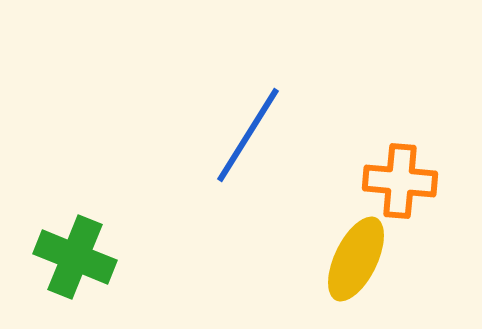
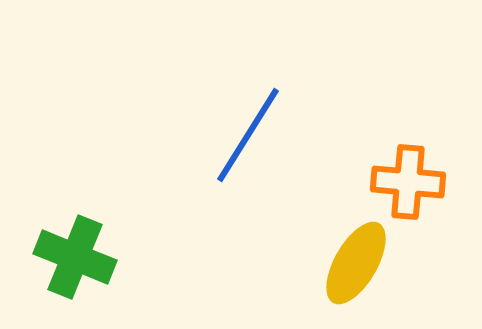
orange cross: moved 8 px right, 1 px down
yellow ellipse: moved 4 px down; rotated 4 degrees clockwise
